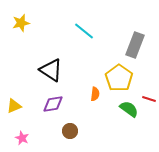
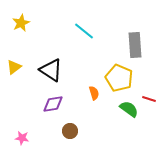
yellow star: rotated 12 degrees counterclockwise
gray rectangle: rotated 25 degrees counterclockwise
yellow pentagon: rotated 12 degrees counterclockwise
orange semicircle: moved 1 px left, 1 px up; rotated 24 degrees counterclockwise
yellow triangle: moved 39 px up; rotated 14 degrees counterclockwise
pink star: rotated 16 degrees counterclockwise
